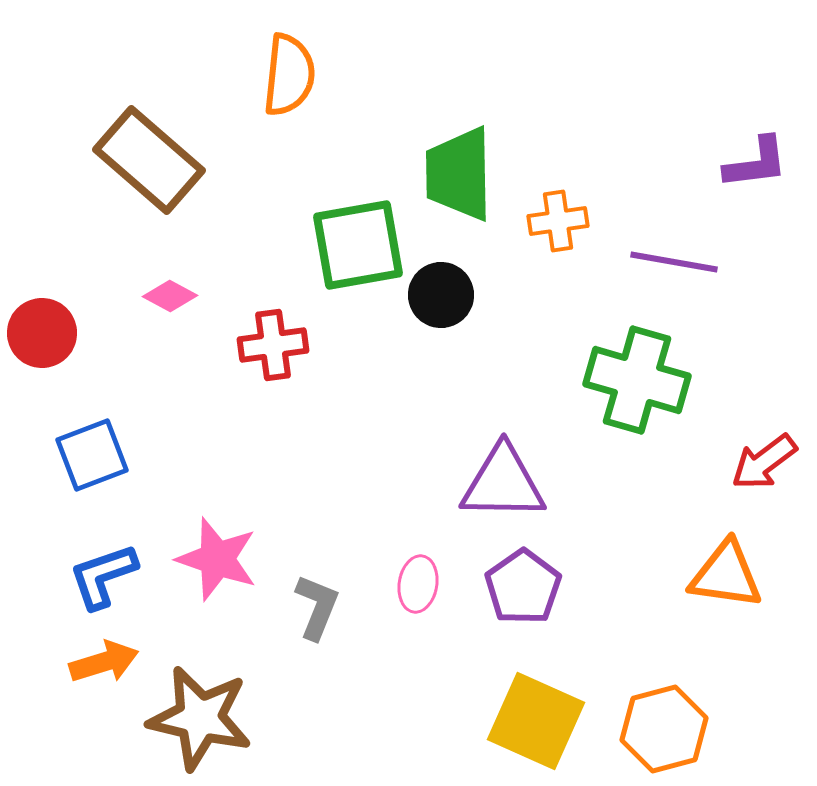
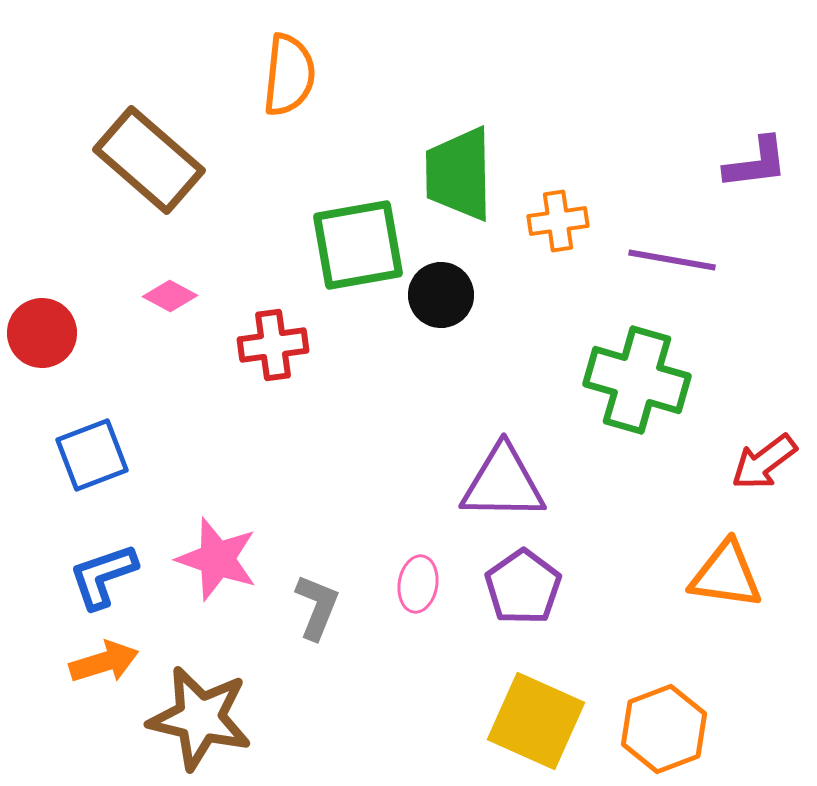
purple line: moved 2 px left, 2 px up
orange hexagon: rotated 6 degrees counterclockwise
